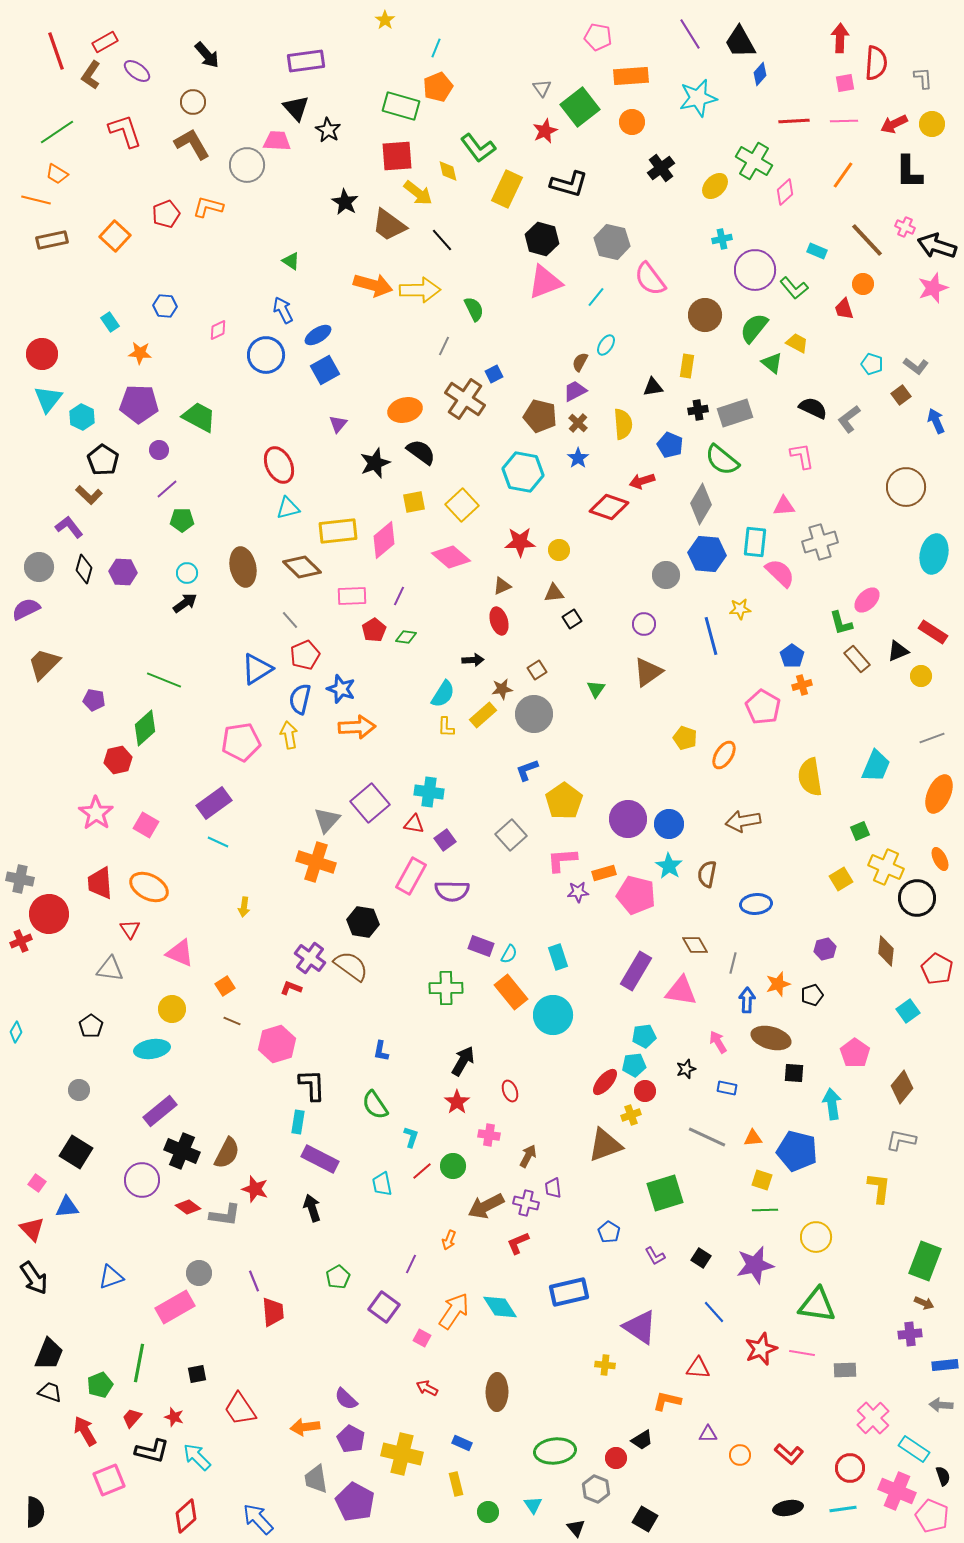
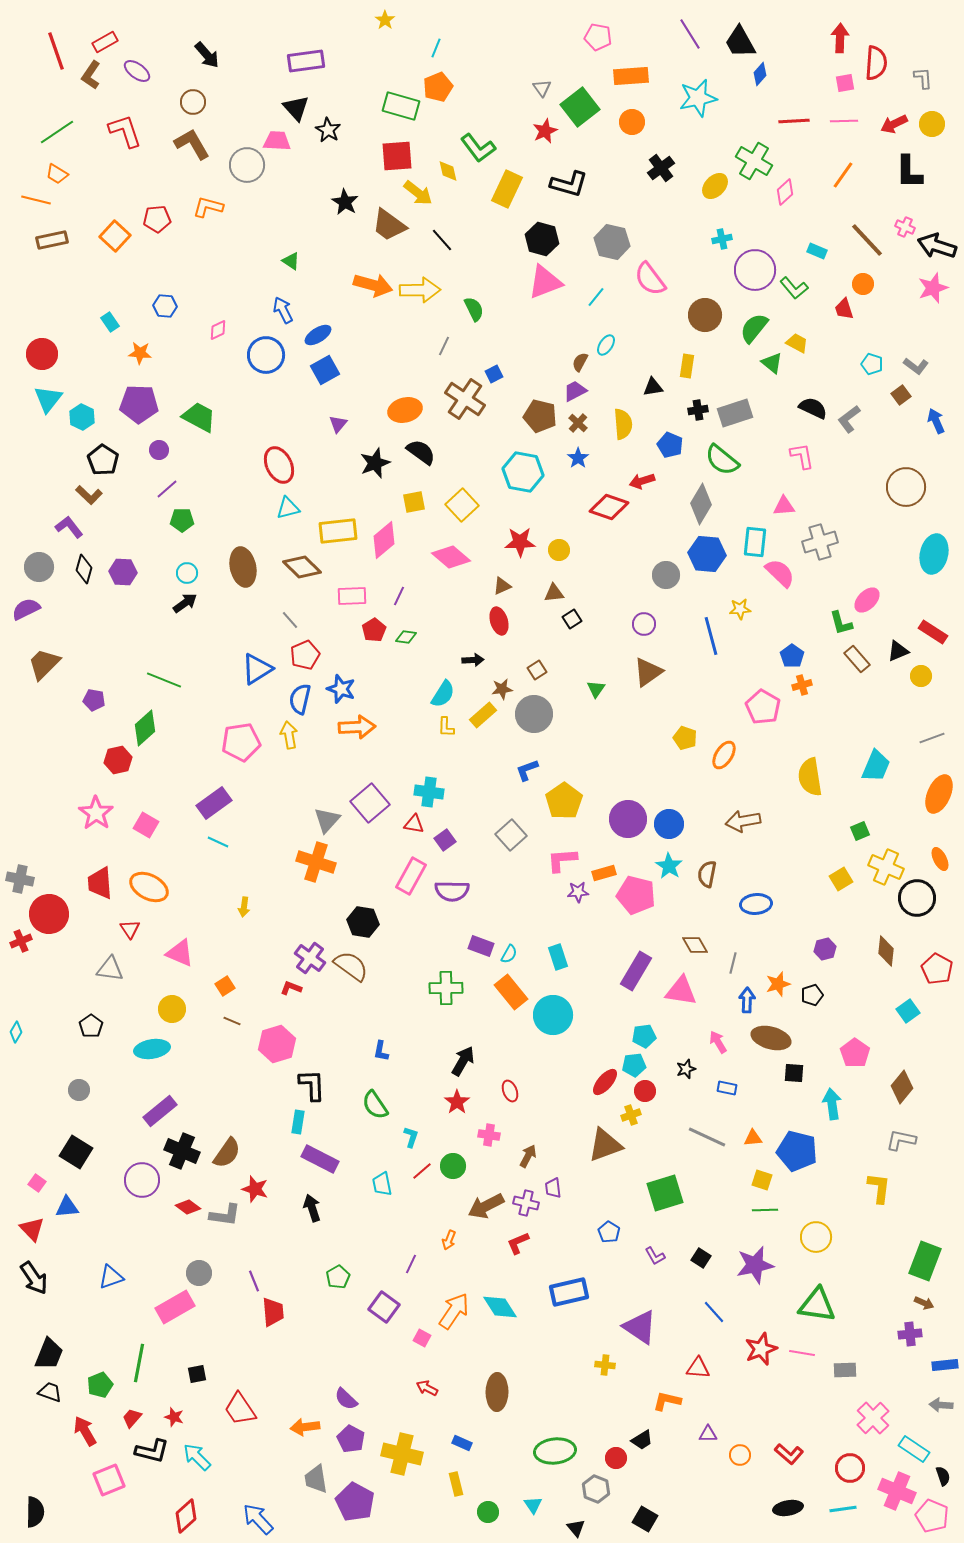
red pentagon at (166, 214): moved 9 px left, 5 px down; rotated 16 degrees clockwise
brown semicircle at (227, 1153): rotated 8 degrees clockwise
